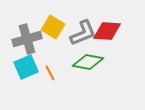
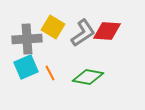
gray L-shape: rotated 12 degrees counterclockwise
gray cross: rotated 12 degrees clockwise
green diamond: moved 15 px down
